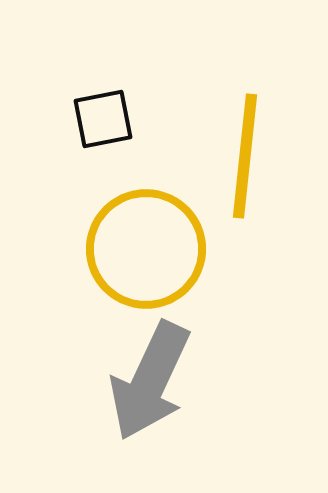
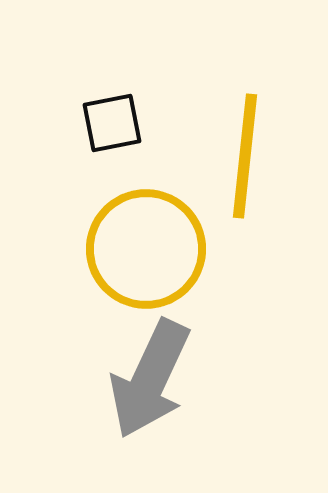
black square: moved 9 px right, 4 px down
gray arrow: moved 2 px up
